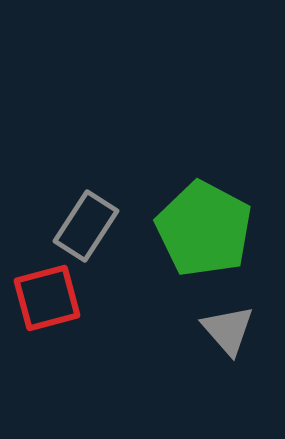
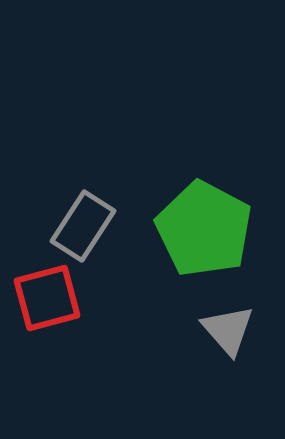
gray rectangle: moved 3 px left
